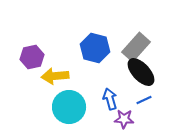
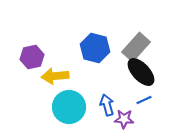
blue arrow: moved 3 px left, 6 px down
